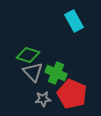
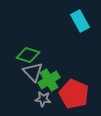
cyan rectangle: moved 6 px right
green cross: moved 7 px left, 7 px down; rotated 35 degrees clockwise
red pentagon: moved 2 px right
gray star: rotated 14 degrees clockwise
